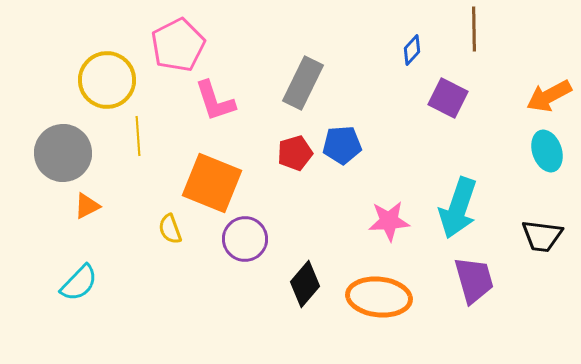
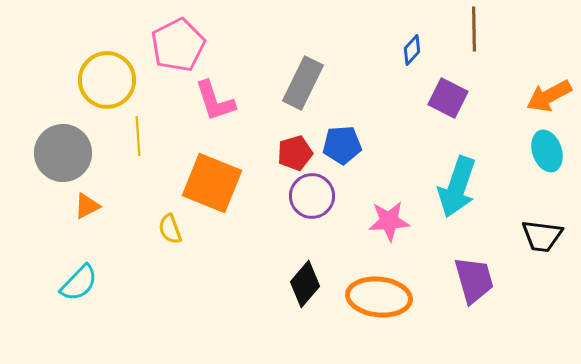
cyan arrow: moved 1 px left, 21 px up
purple circle: moved 67 px right, 43 px up
